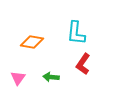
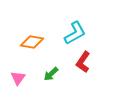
cyan L-shape: moved 1 px left; rotated 125 degrees counterclockwise
red L-shape: moved 2 px up
green arrow: moved 3 px up; rotated 49 degrees counterclockwise
